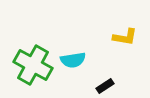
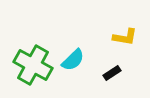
cyan semicircle: rotated 35 degrees counterclockwise
black rectangle: moved 7 px right, 13 px up
